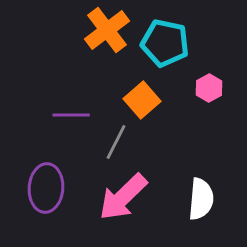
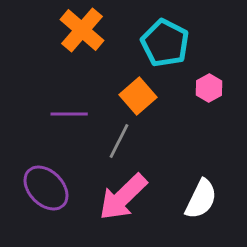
orange cross: moved 25 px left; rotated 12 degrees counterclockwise
cyan pentagon: rotated 15 degrees clockwise
orange square: moved 4 px left, 4 px up
purple line: moved 2 px left, 1 px up
gray line: moved 3 px right, 1 px up
purple ellipse: rotated 48 degrees counterclockwise
white semicircle: rotated 21 degrees clockwise
